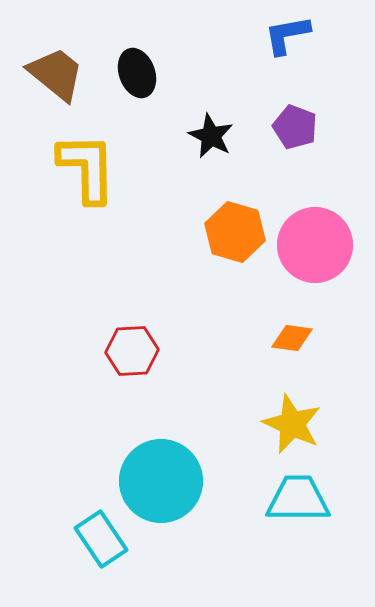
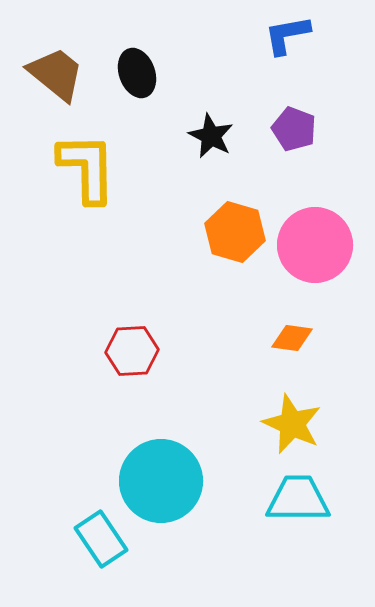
purple pentagon: moved 1 px left, 2 px down
